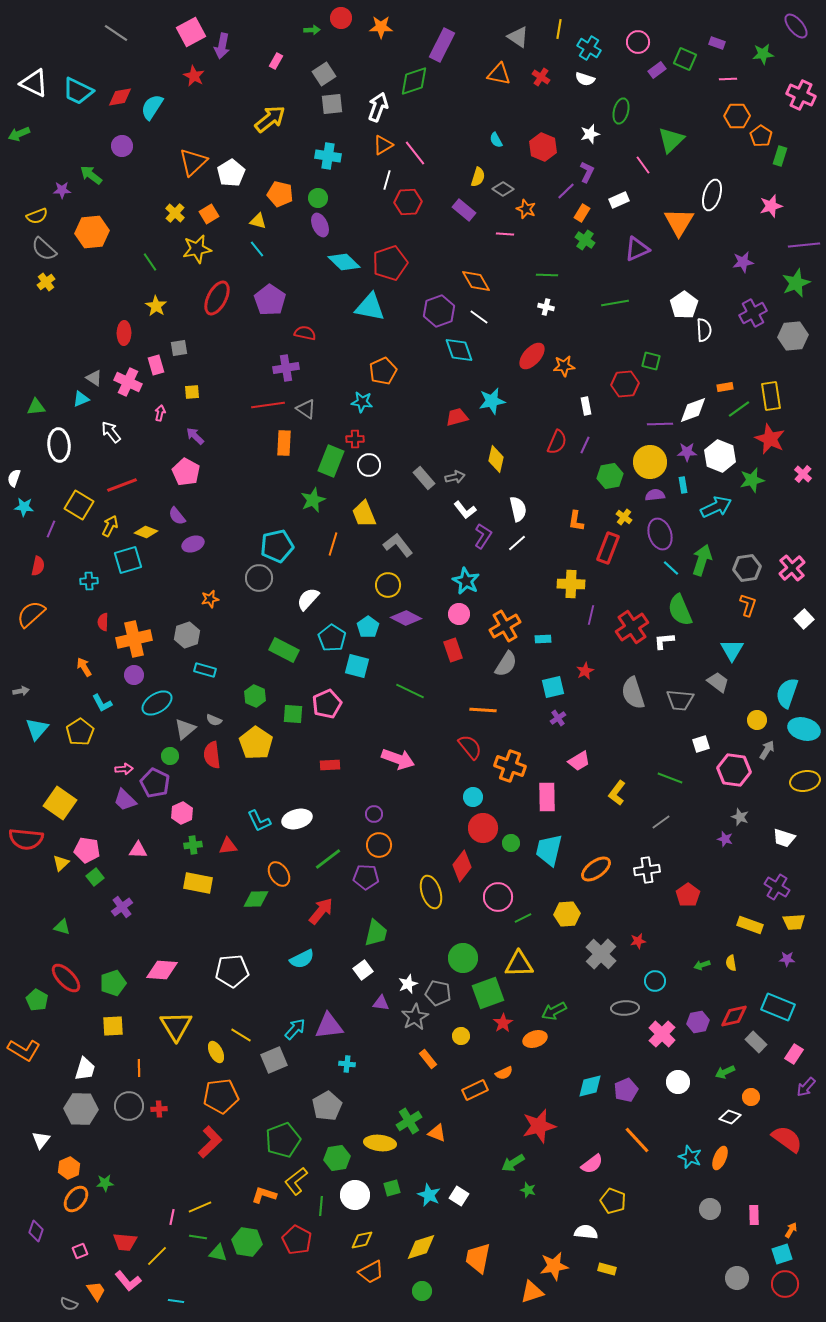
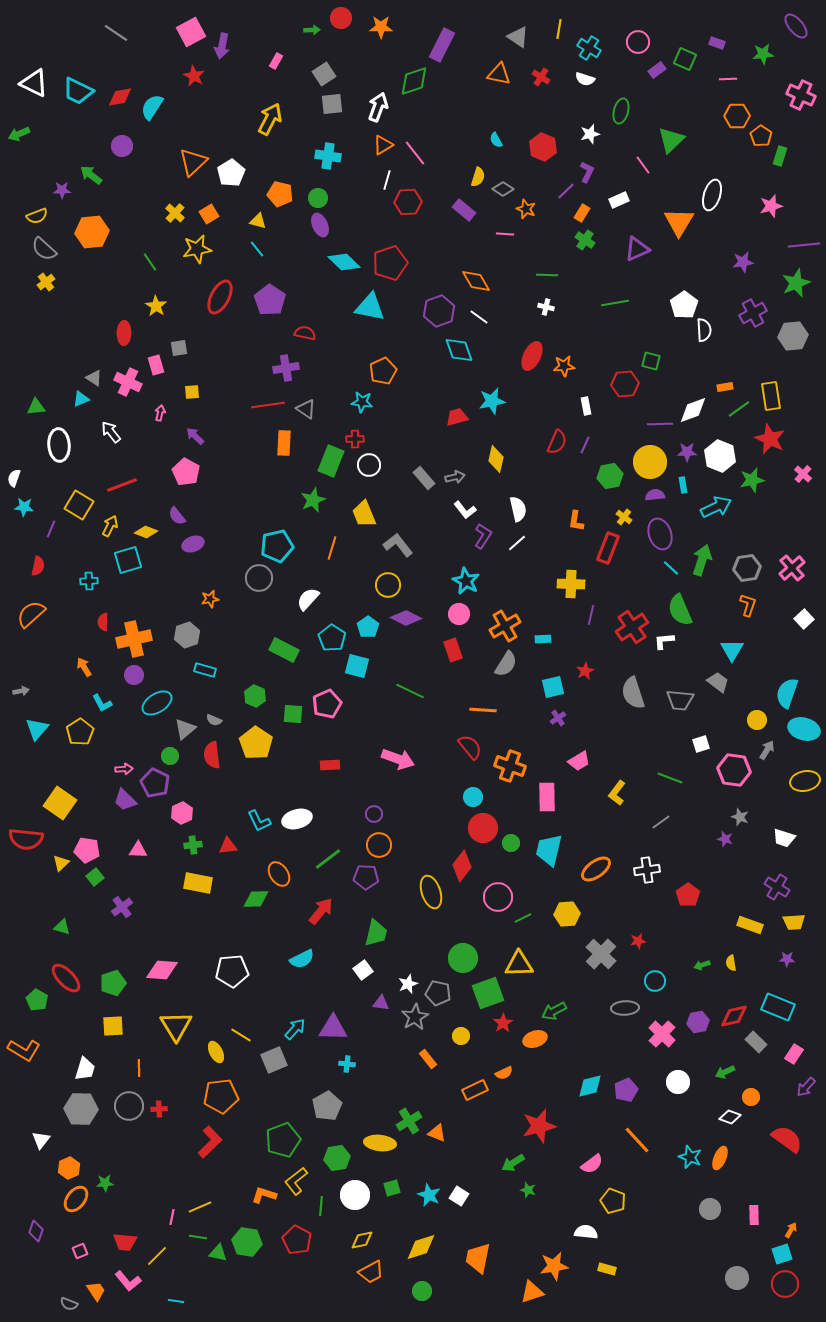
yellow arrow at (270, 119): rotated 24 degrees counterclockwise
red ellipse at (217, 298): moved 3 px right, 1 px up
red ellipse at (532, 356): rotated 16 degrees counterclockwise
orange line at (333, 544): moved 1 px left, 4 px down
purple triangle at (329, 1026): moved 4 px right, 2 px down; rotated 8 degrees clockwise
